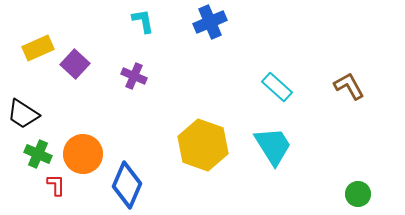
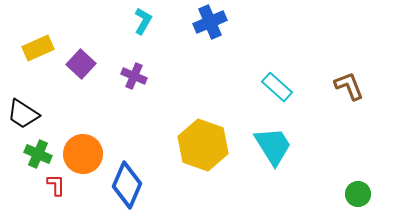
cyan L-shape: rotated 40 degrees clockwise
purple square: moved 6 px right
brown L-shape: rotated 8 degrees clockwise
